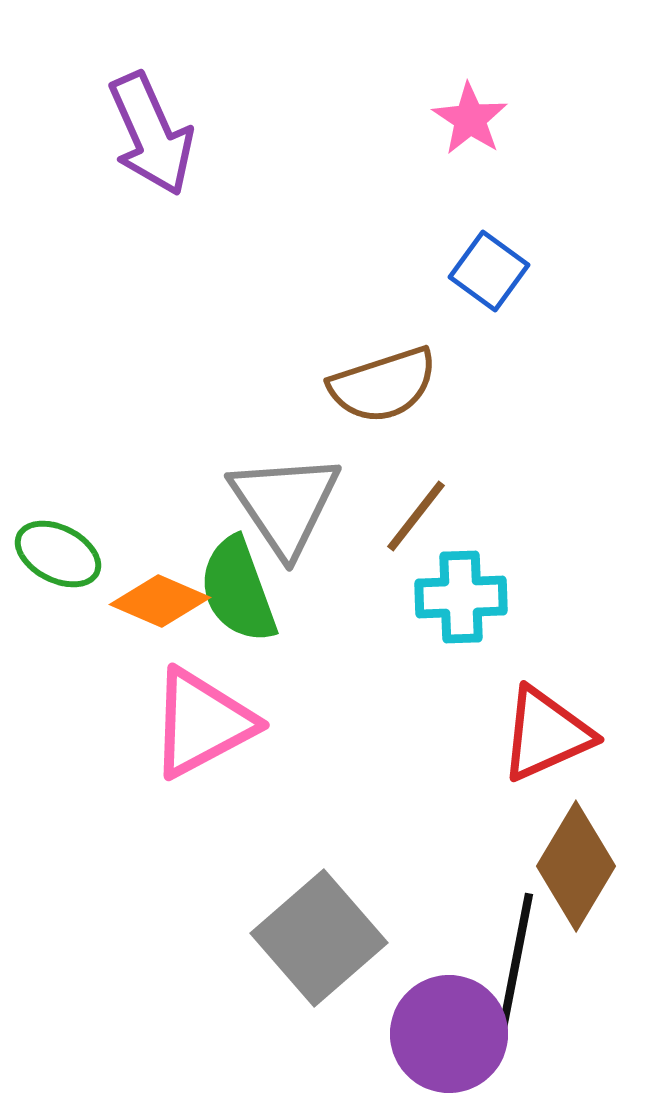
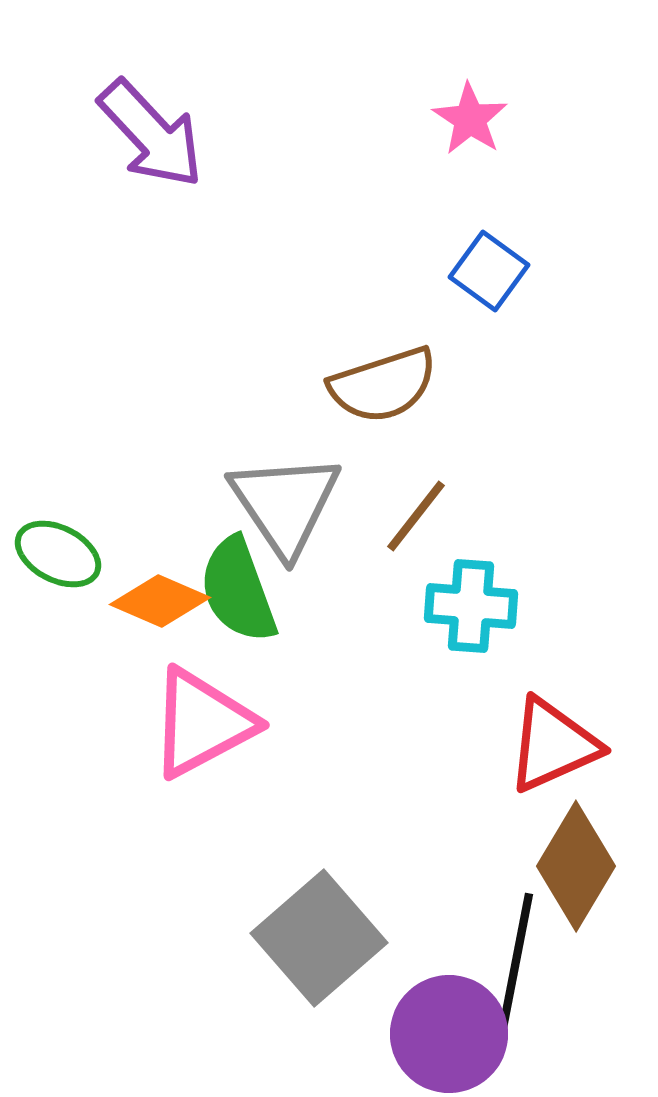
purple arrow: rotated 19 degrees counterclockwise
cyan cross: moved 10 px right, 9 px down; rotated 6 degrees clockwise
red triangle: moved 7 px right, 11 px down
